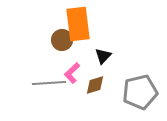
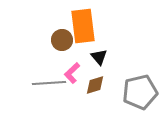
orange rectangle: moved 5 px right, 2 px down
black triangle: moved 4 px left, 1 px down; rotated 24 degrees counterclockwise
